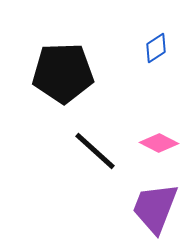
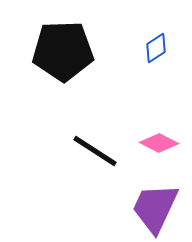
black pentagon: moved 22 px up
black line: rotated 9 degrees counterclockwise
purple trapezoid: rotated 4 degrees clockwise
